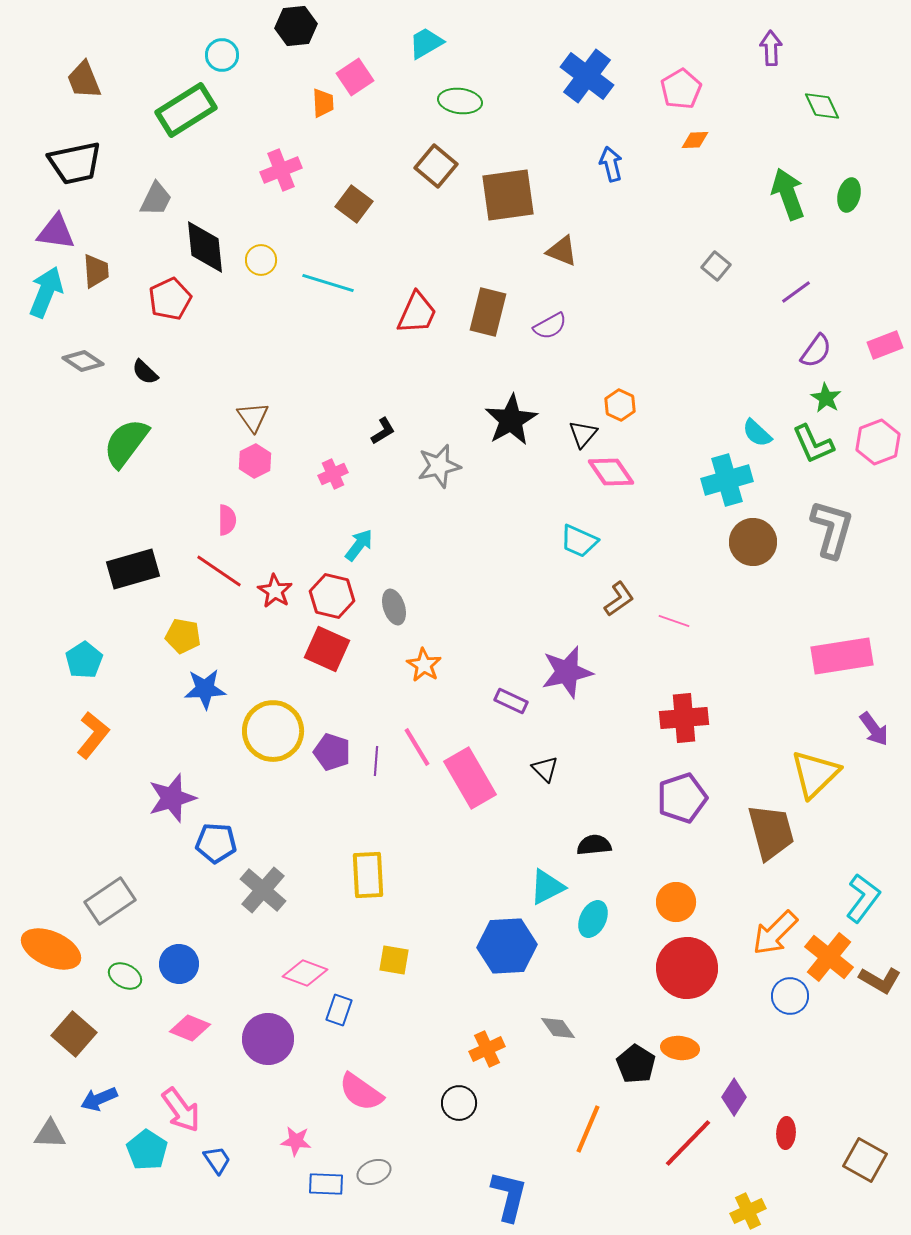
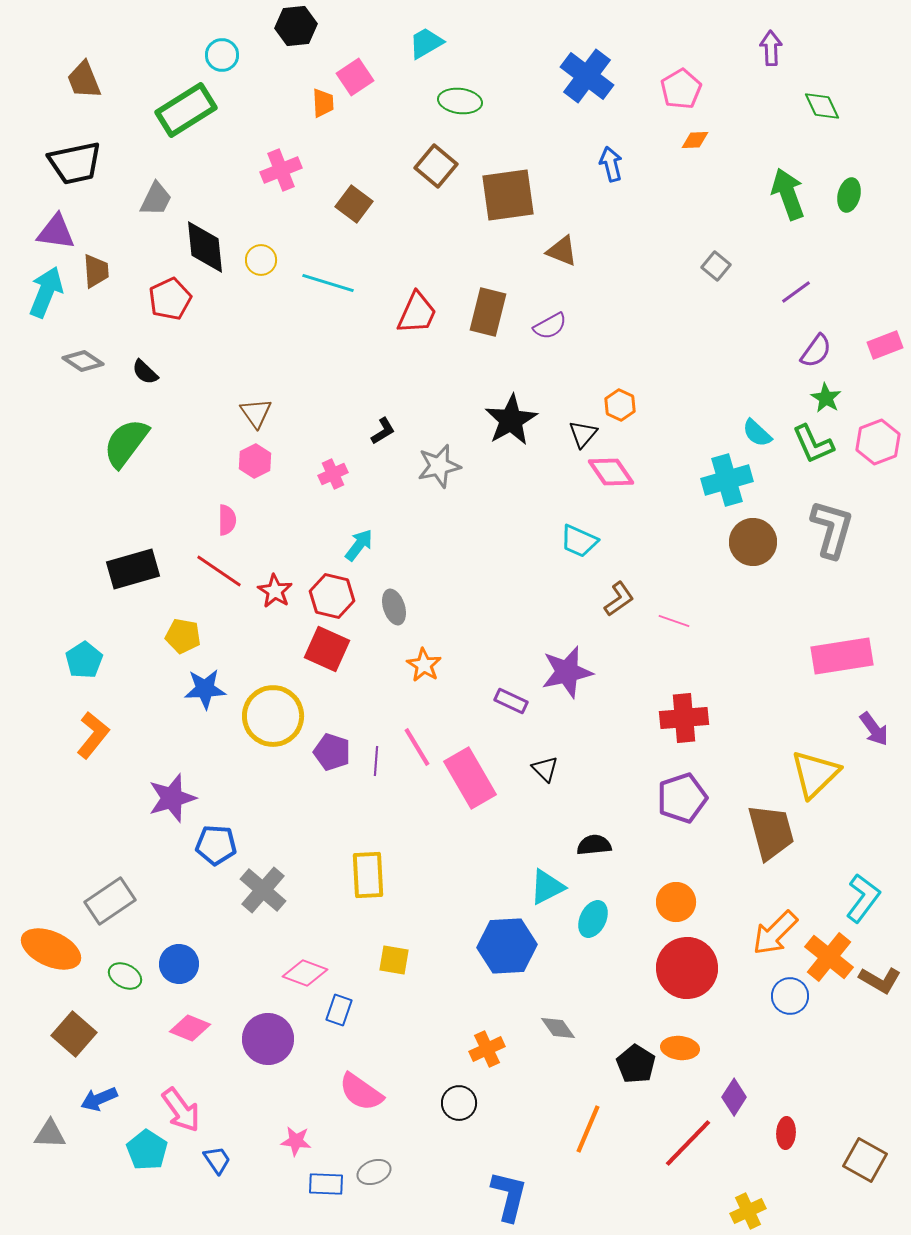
brown triangle at (253, 417): moved 3 px right, 4 px up
yellow circle at (273, 731): moved 15 px up
blue pentagon at (216, 843): moved 2 px down
